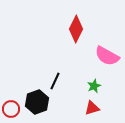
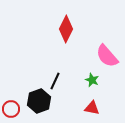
red diamond: moved 10 px left
pink semicircle: rotated 20 degrees clockwise
green star: moved 2 px left, 6 px up; rotated 24 degrees counterclockwise
black hexagon: moved 2 px right, 1 px up
red triangle: rotated 28 degrees clockwise
